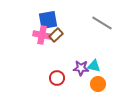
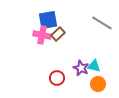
brown rectangle: moved 2 px right, 1 px up
purple star: rotated 21 degrees clockwise
